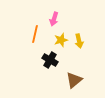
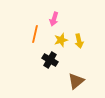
brown triangle: moved 2 px right, 1 px down
